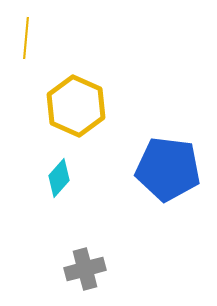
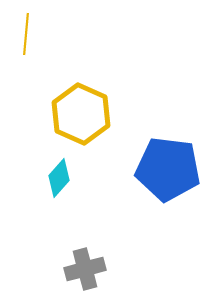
yellow line: moved 4 px up
yellow hexagon: moved 5 px right, 8 px down
